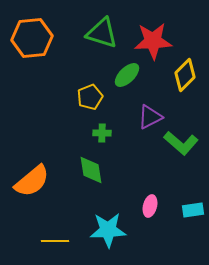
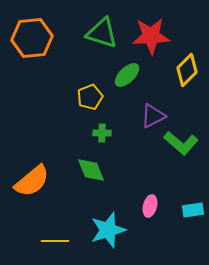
red star: moved 2 px left, 5 px up
yellow diamond: moved 2 px right, 5 px up
purple triangle: moved 3 px right, 1 px up
green diamond: rotated 12 degrees counterclockwise
cyan star: rotated 15 degrees counterclockwise
